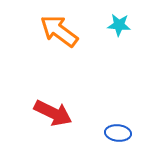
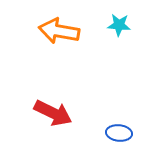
orange arrow: rotated 27 degrees counterclockwise
blue ellipse: moved 1 px right
